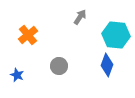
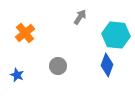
orange cross: moved 3 px left, 2 px up
gray circle: moved 1 px left
